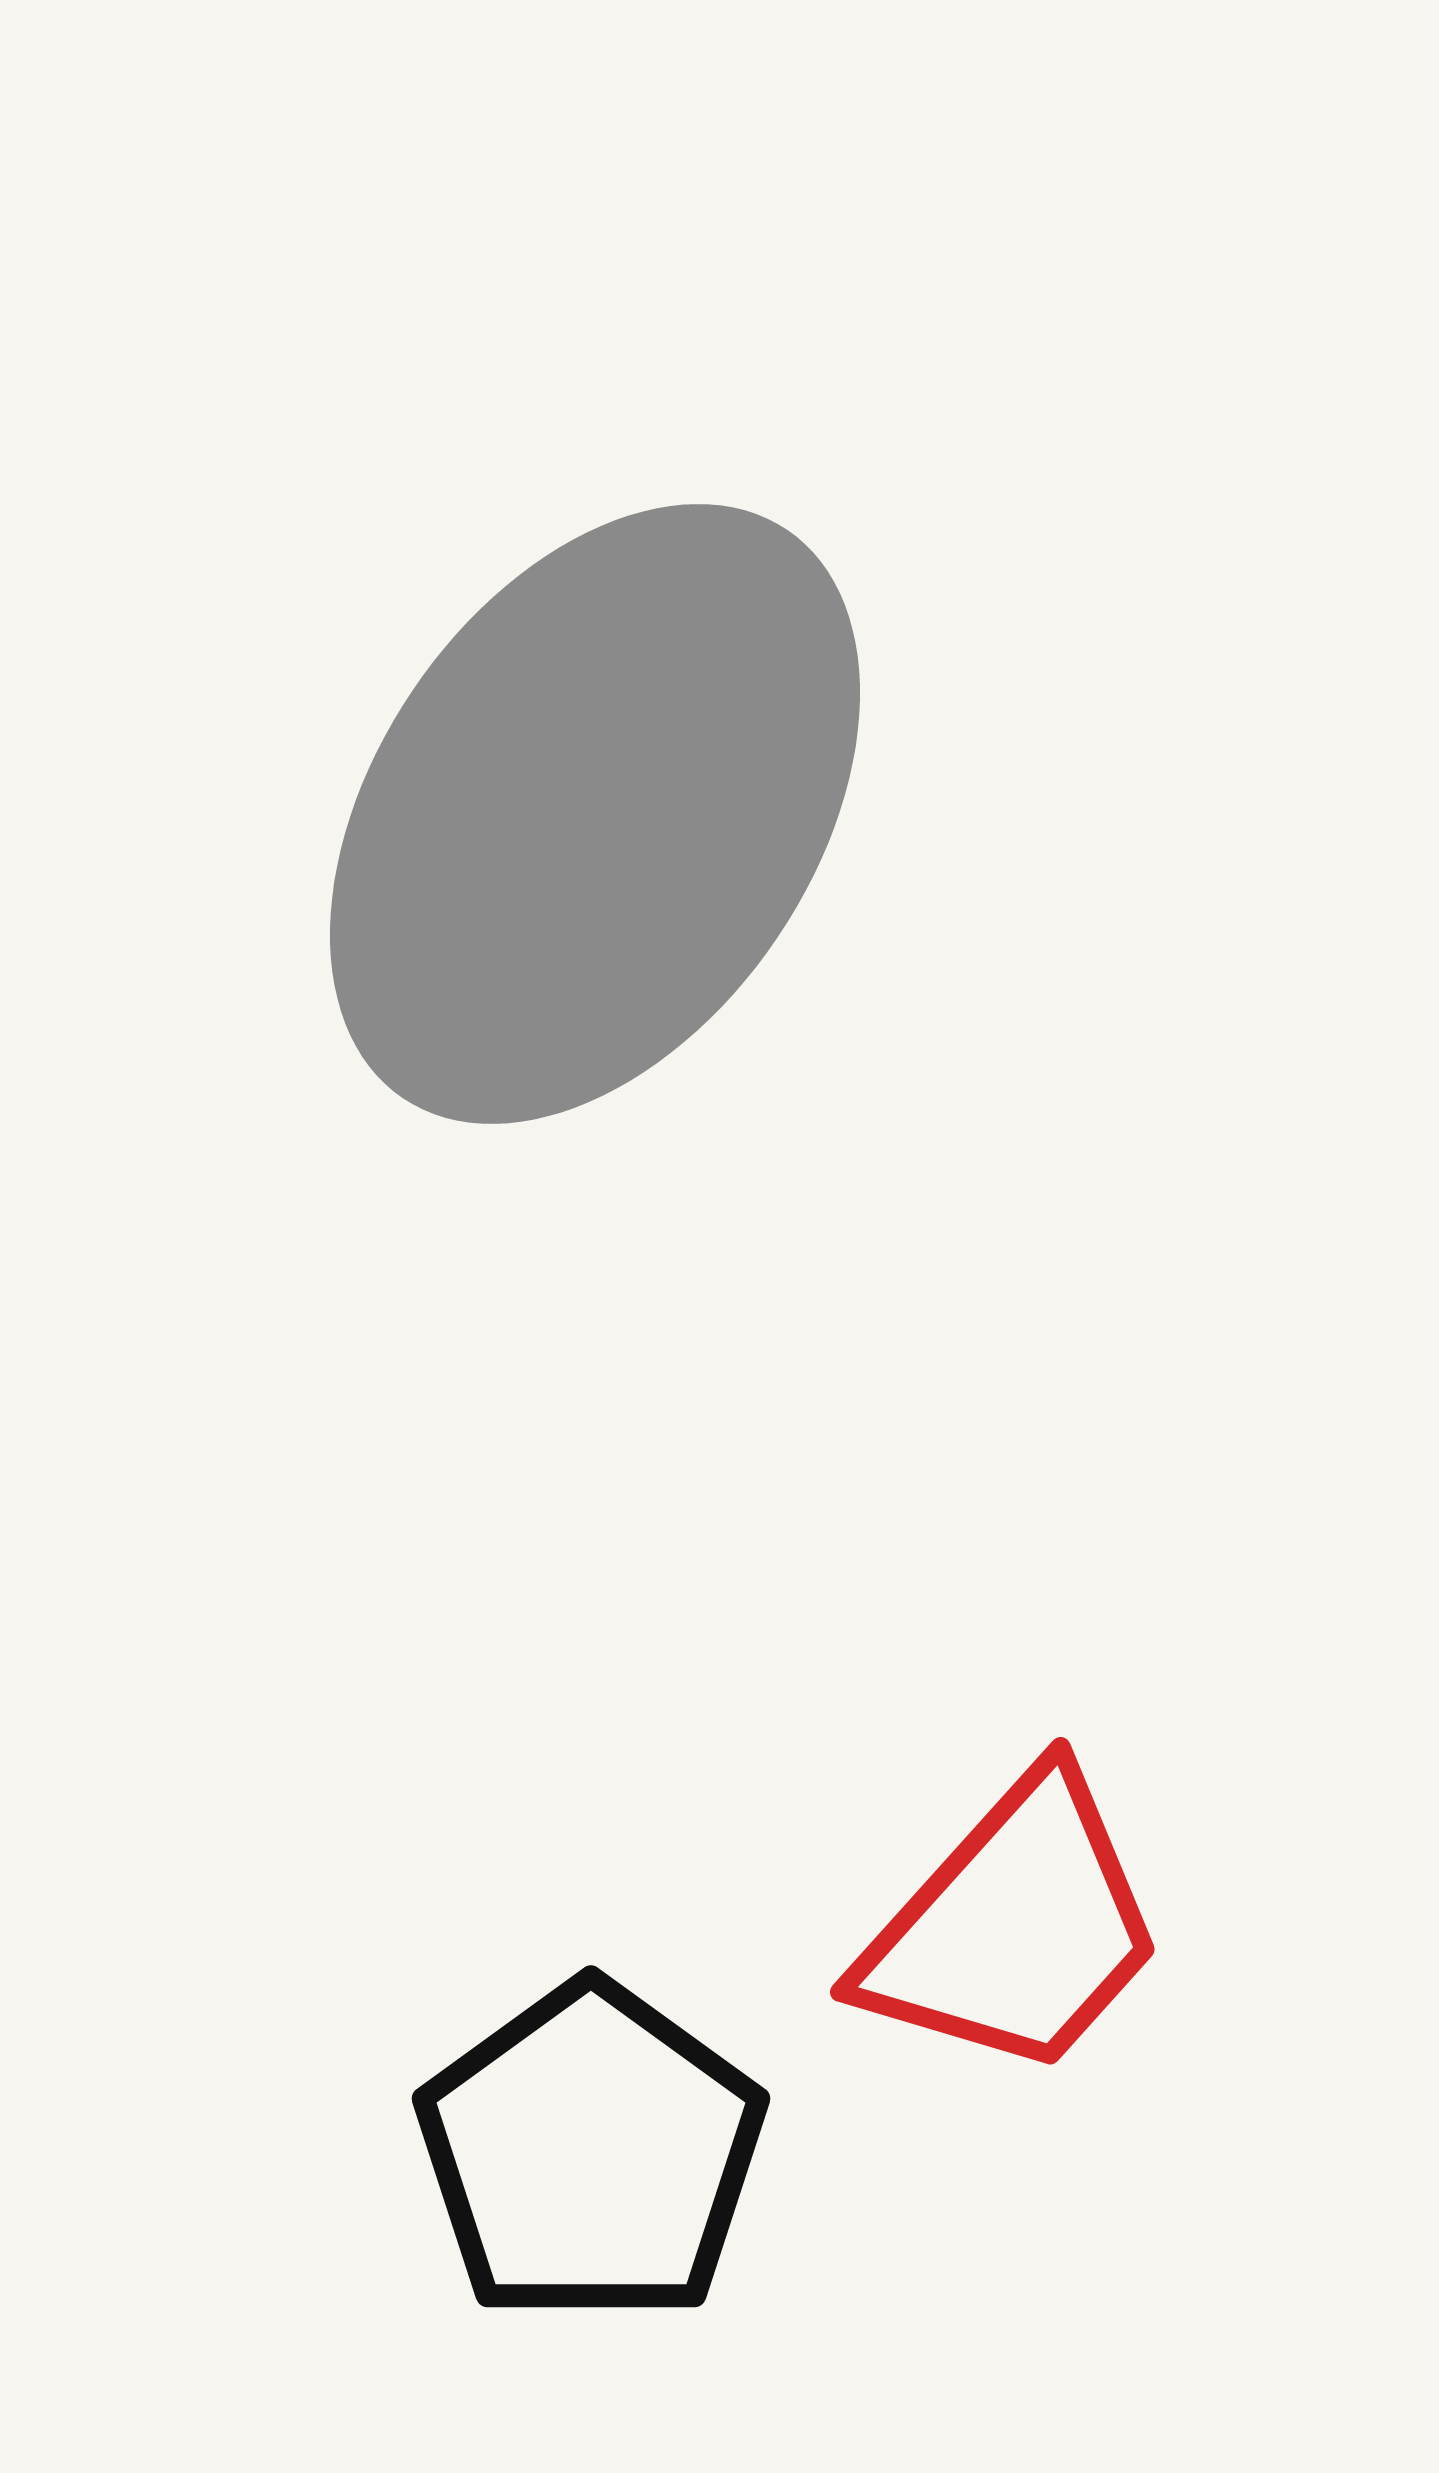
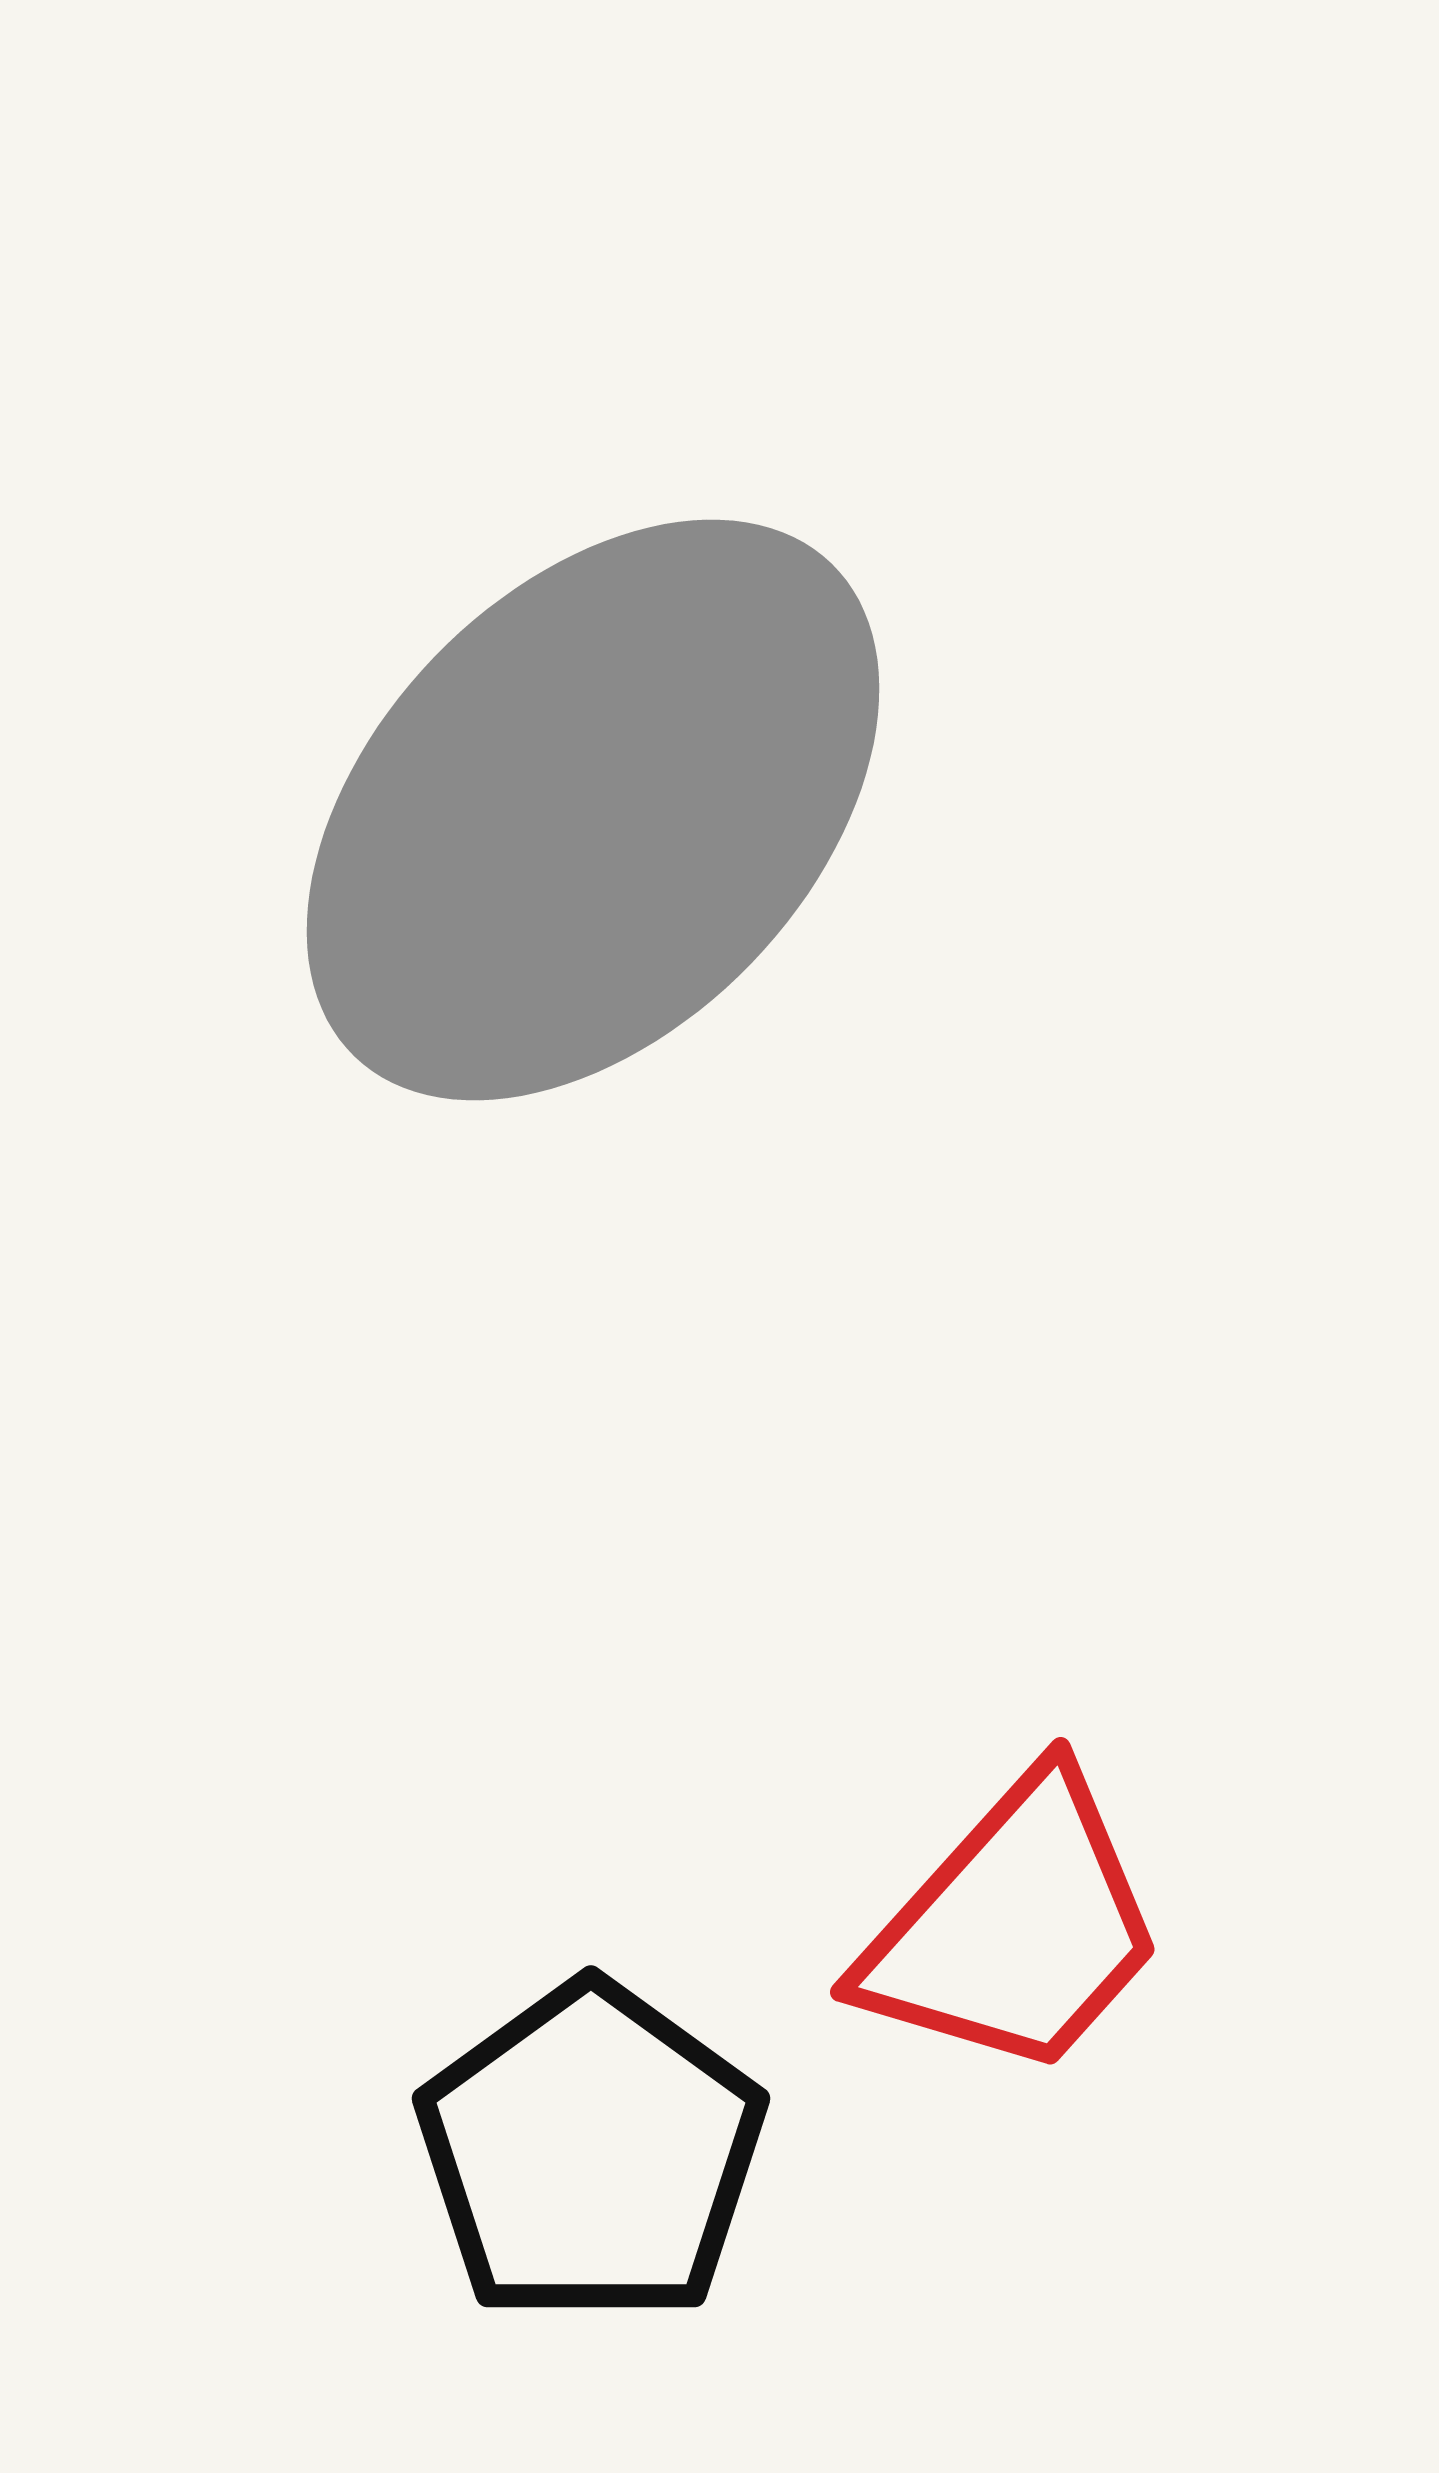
gray ellipse: moved 2 px left, 4 px up; rotated 10 degrees clockwise
